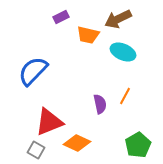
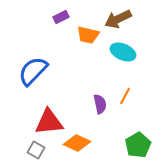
red triangle: rotated 16 degrees clockwise
